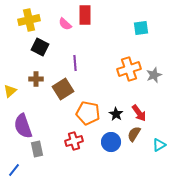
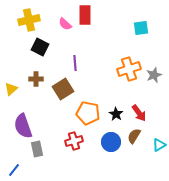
yellow triangle: moved 1 px right, 2 px up
brown semicircle: moved 2 px down
